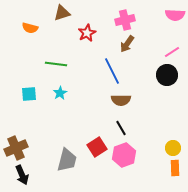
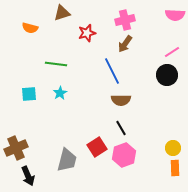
red star: rotated 12 degrees clockwise
brown arrow: moved 2 px left
black arrow: moved 6 px right, 1 px down
